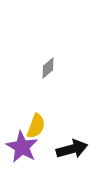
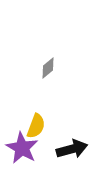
purple star: moved 1 px down
